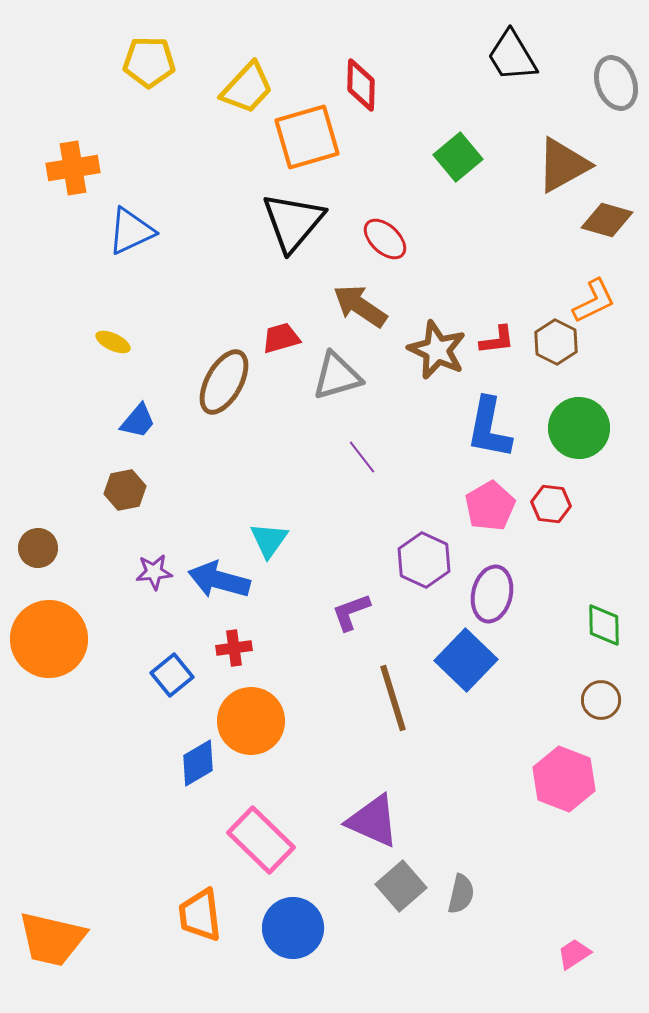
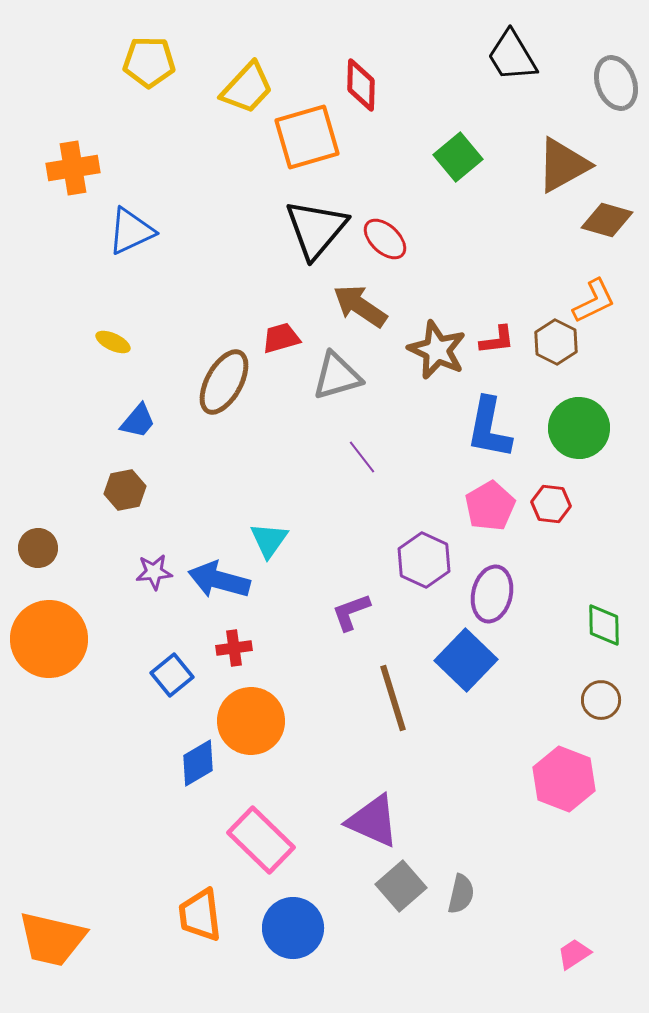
black triangle at (293, 222): moved 23 px right, 7 px down
